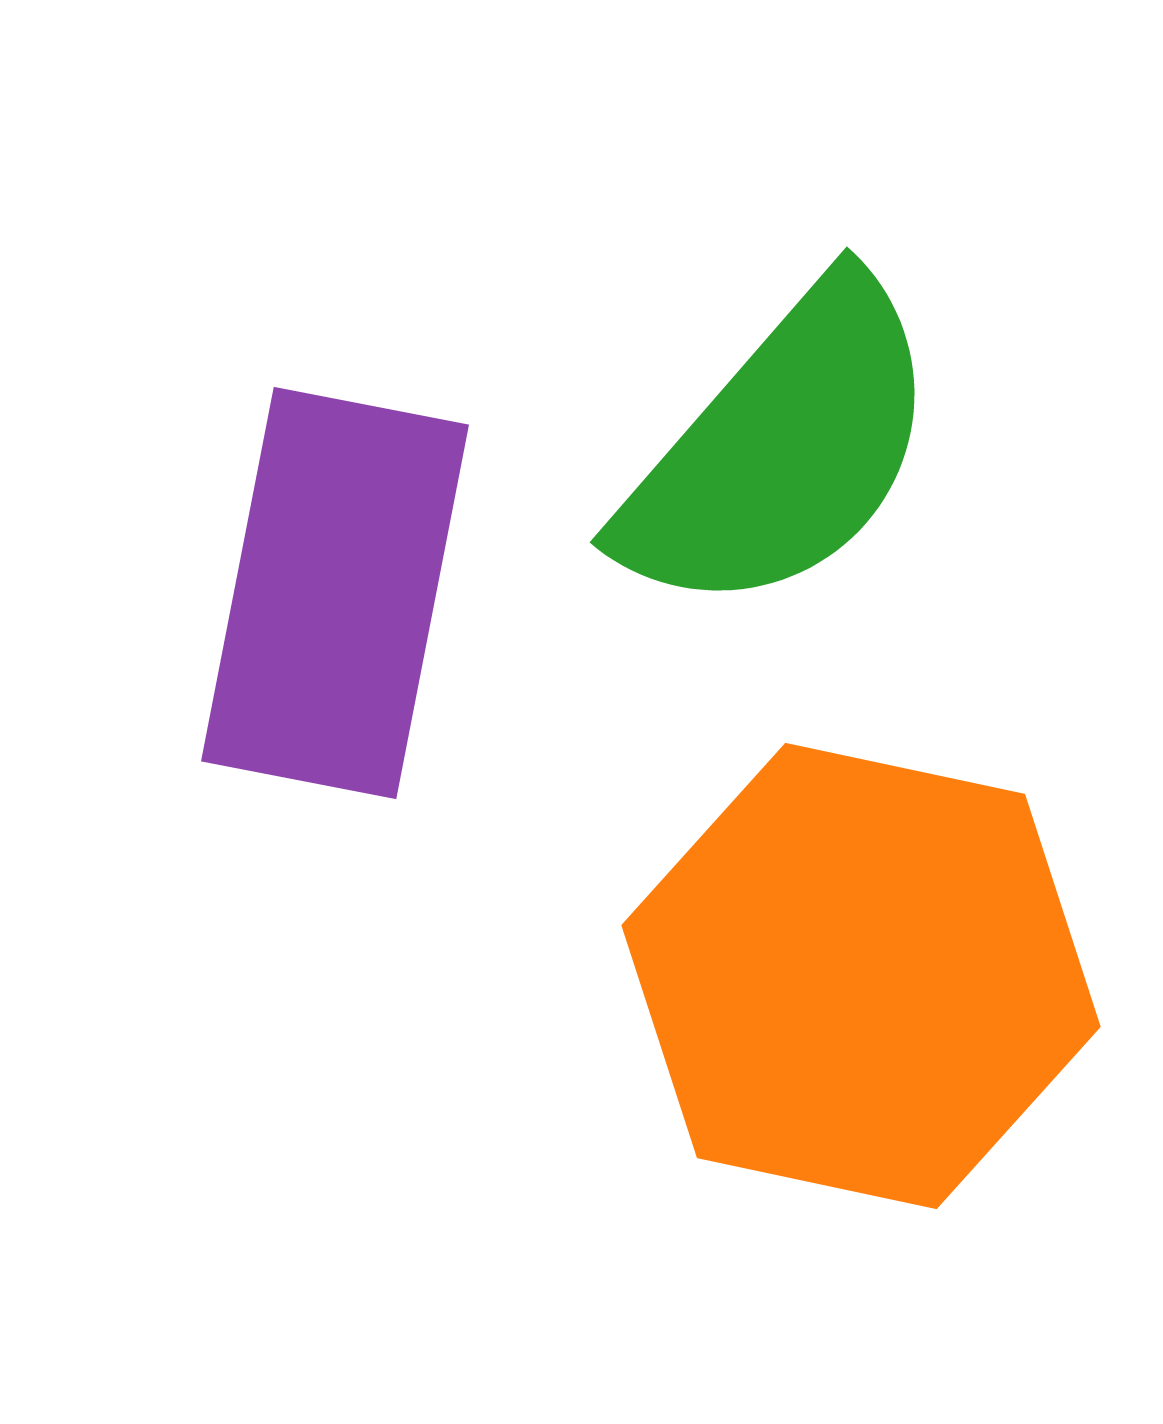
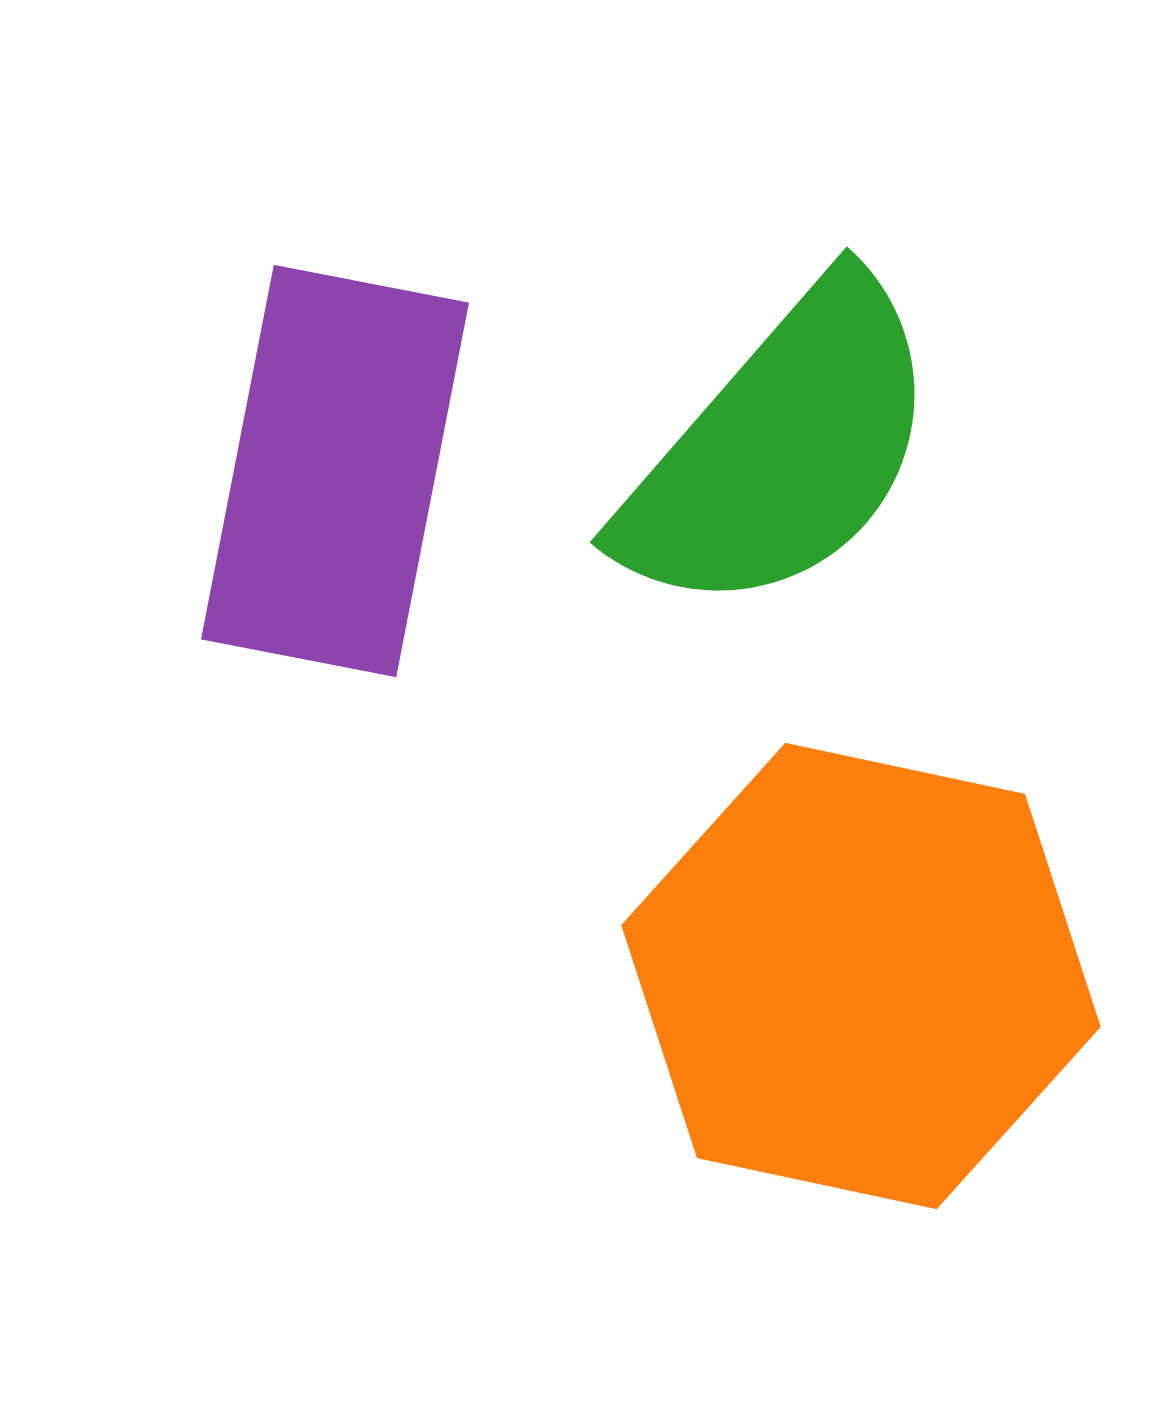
purple rectangle: moved 122 px up
